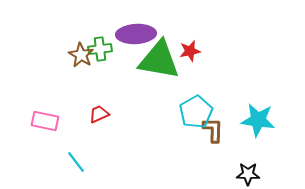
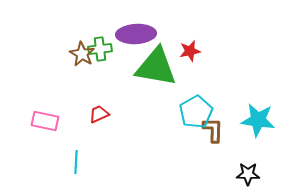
brown star: moved 1 px right, 1 px up
green triangle: moved 3 px left, 7 px down
cyan line: rotated 40 degrees clockwise
